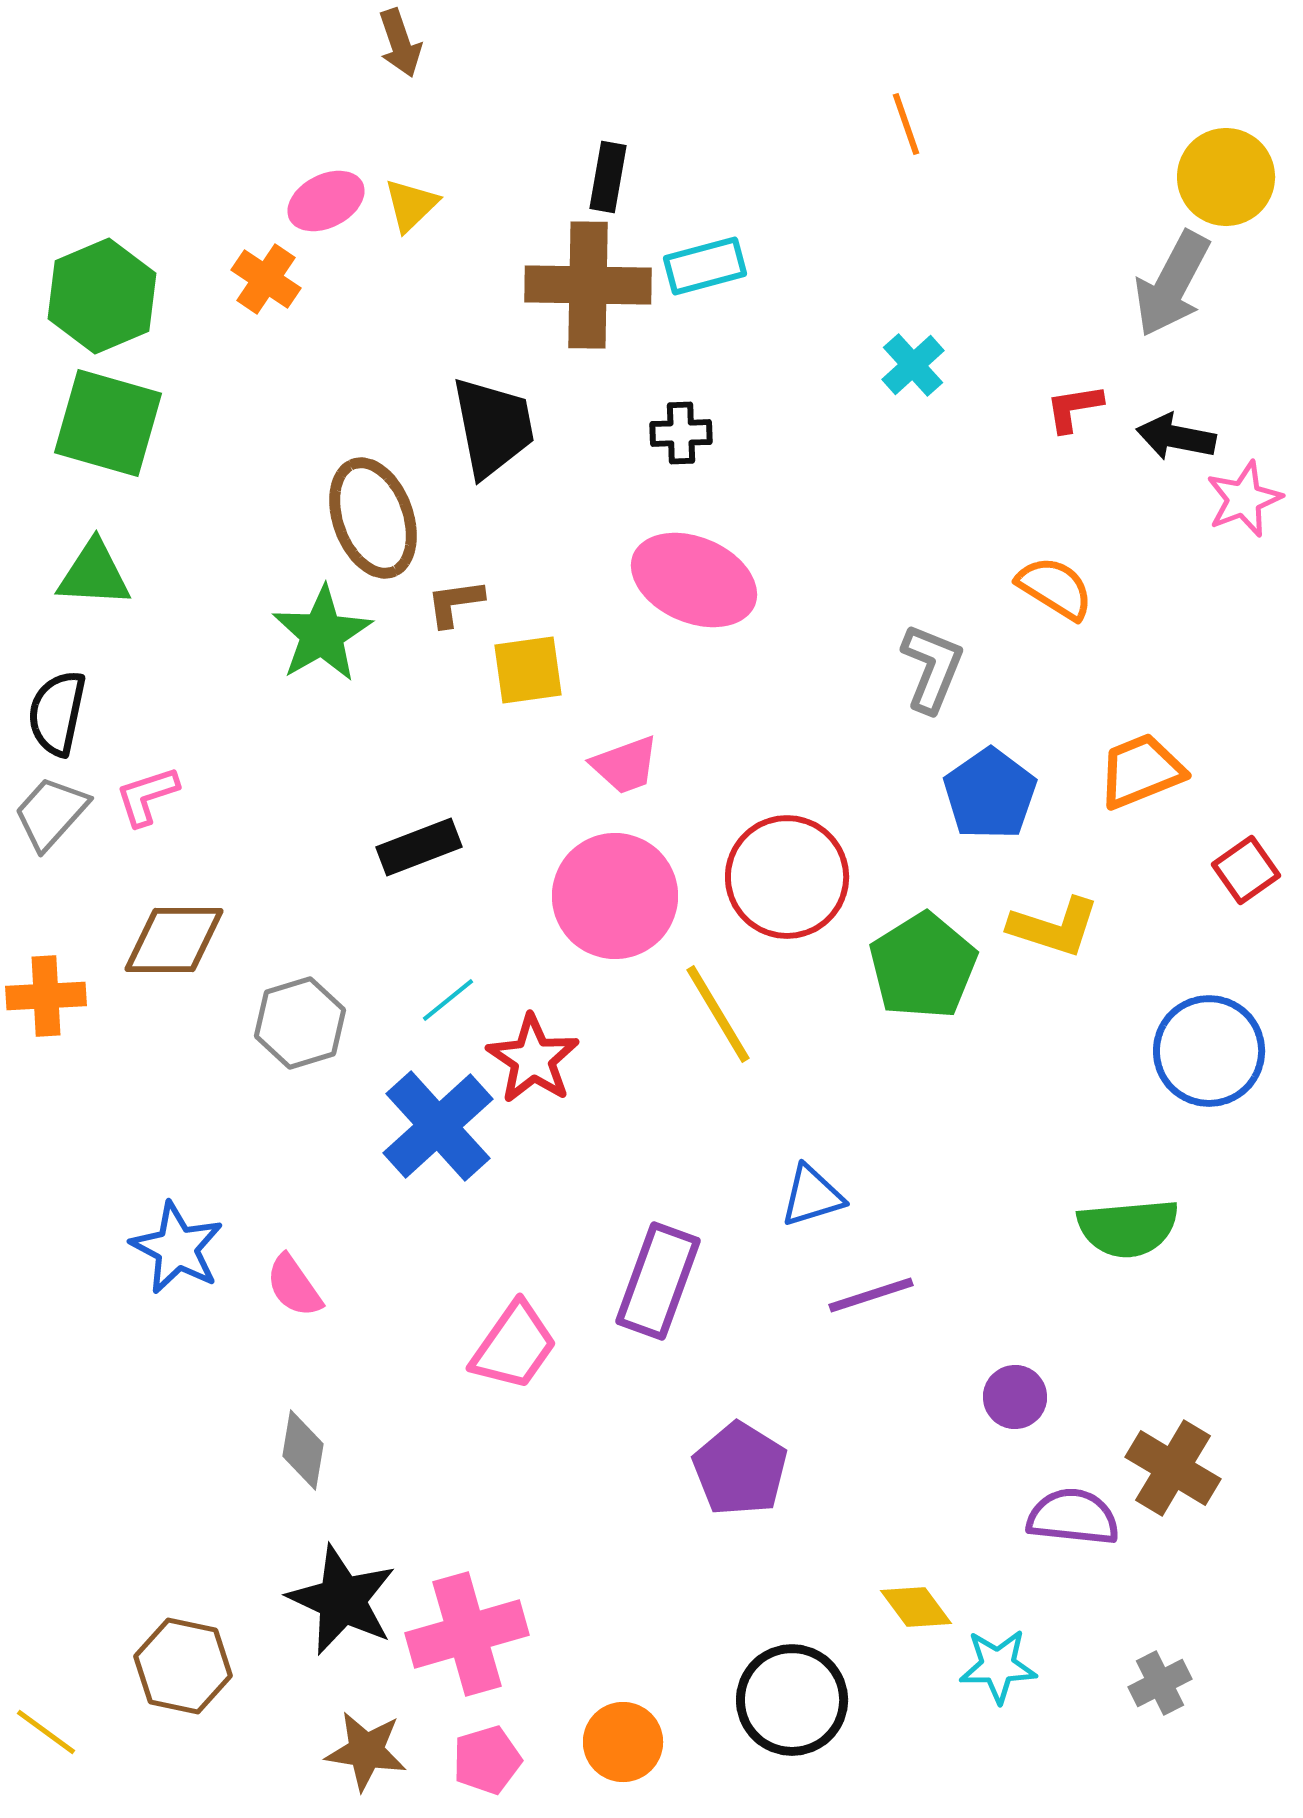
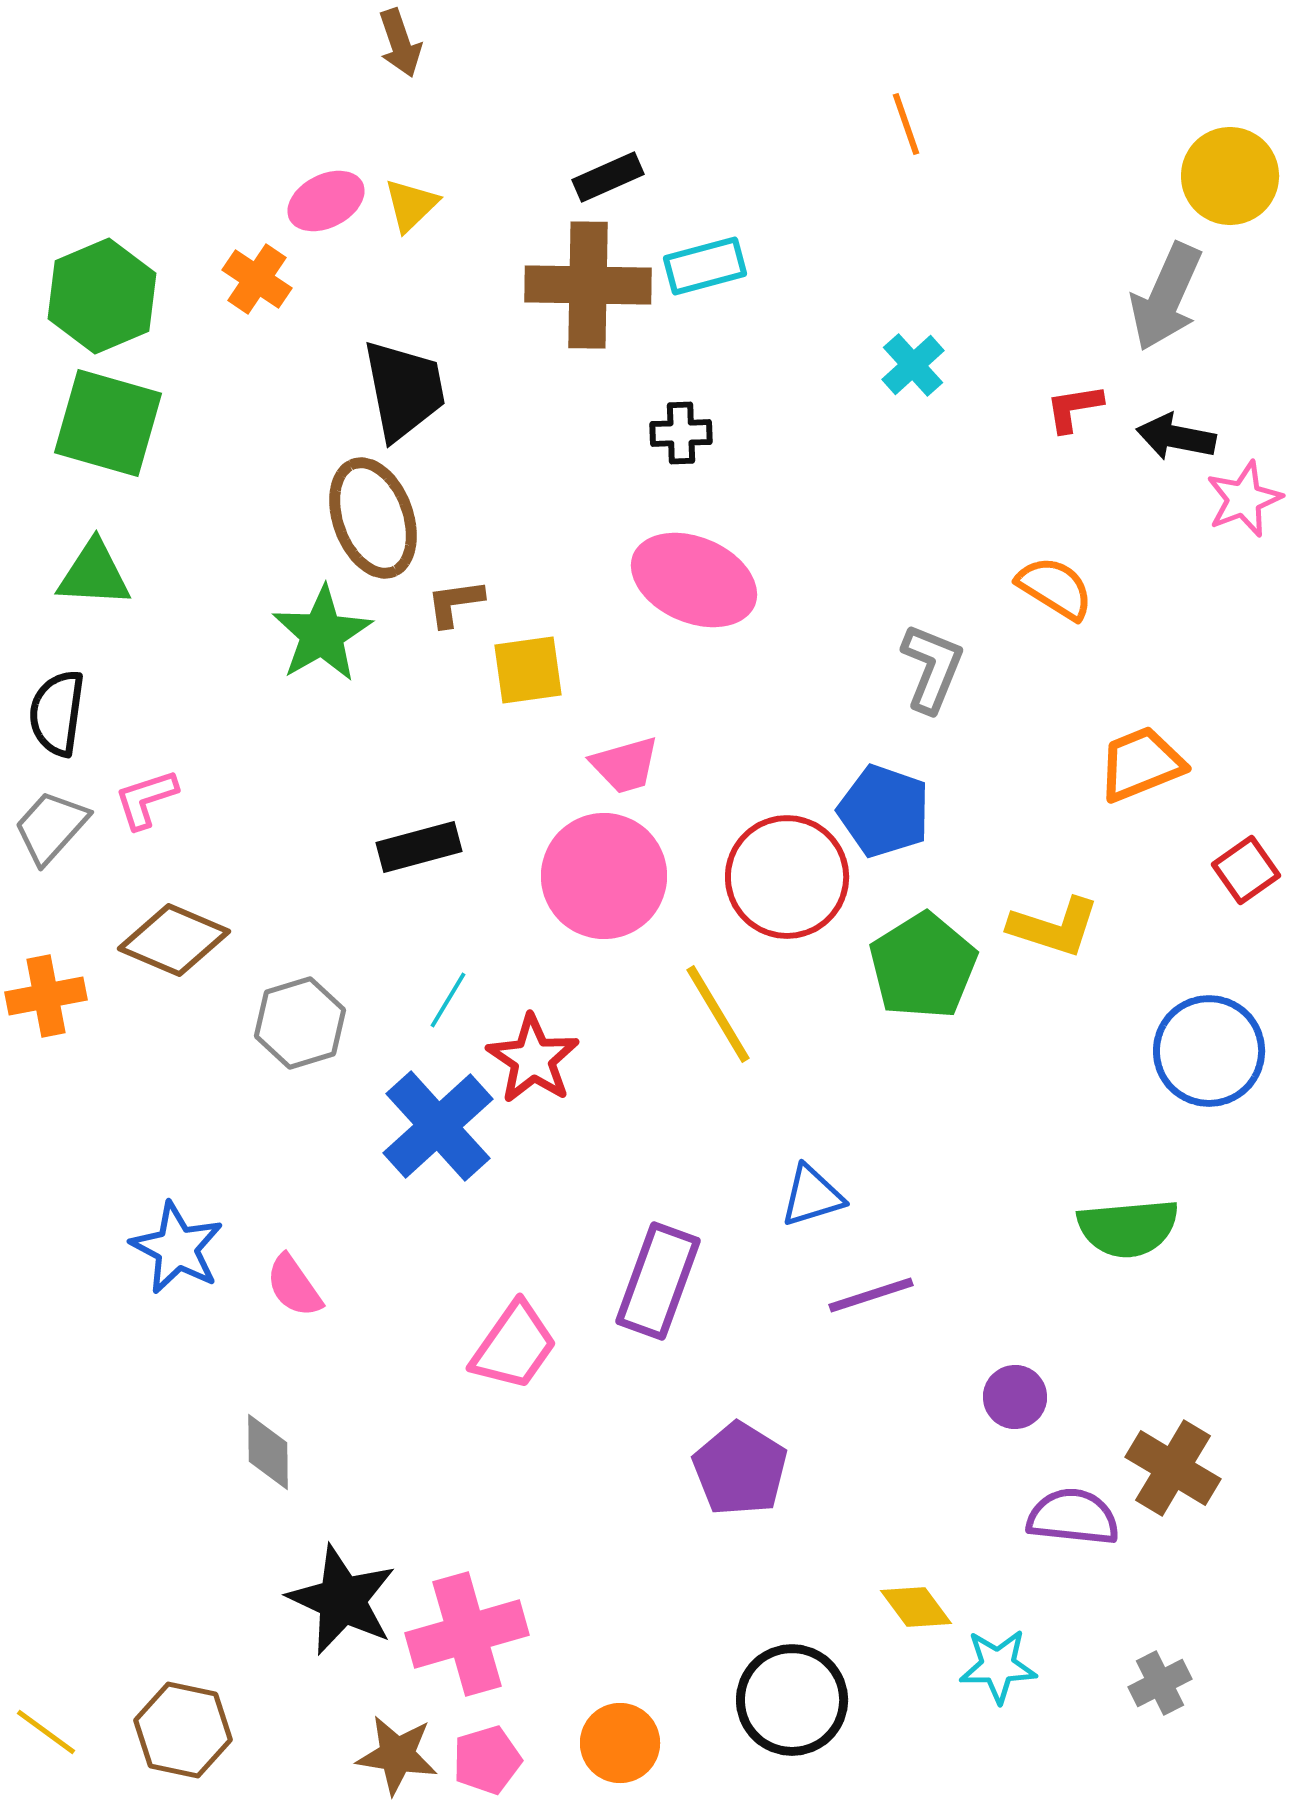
black rectangle at (608, 177): rotated 56 degrees clockwise
yellow circle at (1226, 177): moved 4 px right, 1 px up
orange cross at (266, 279): moved 9 px left
gray arrow at (1172, 284): moved 6 px left, 13 px down; rotated 4 degrees counterclockwise
black trapezoid at (493, 427): moved 89 px left, 37 px up
black semicircle at (57, 713): rotated 4 degrees counterclockwise
pink trapezoid at (625, 765): rotated 4 degrees clockwise
orange trapezoid at (1141, 771): moved 7 px up
blue pentagon at (990, 794): moved 106 px left, 17 px down; rotated 18 degrees counterclockwise
pink L-shape at (147, 796): moved 1 px left, 3 px down
gray trapezoid at (51, 813): moved 14 px down
black rectangle at (419, 847): rotated 6 degrees clockwise
pink circle at (615, 896): moved 11 px left, 20 px up
brown diamond at (174, 940): rotated 23 degrees clockwise
orange cross at (46, 996): rotated 8 degrees counterclockwise
cyan line at (448, 1000): rotated 20 degrees counterclockwise
gray diamond at (303, 1450): moved 35 px left, 2 px down; rotated 10 degrees counterclockwise
brown hexagon at (183, 1666): moved 64 px down
orange circle at (623, 1742): moved 3 px left, 1 px down
brown star at (366, 1751): moved 31 px right, 4 px down
